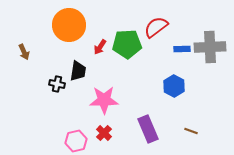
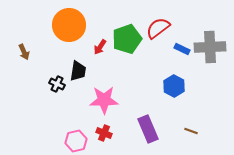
red semicircle: moved 2 px right, 1 px down
green pentagon: moved 5 px up; rotated 16 degrees counterclockwise
blue rectangle: rotated 28 degrees clockwise
black cross: rotated 14 degrees clockwise
red cross: rotated 21 degrees counterclockwise
